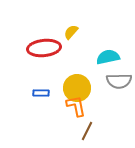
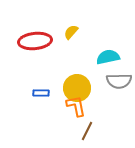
red ellipse: moved 9 px left, 7 px up
